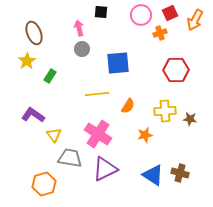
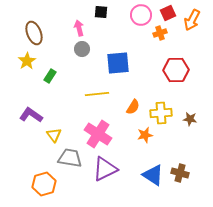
red square: moved 2 px left
orange arrow: moved 3 px left
orange semicircle: moved 5 px right, 1 px down
yellow cross: moved 4 px left, 2 px down
purple L-shape: moved 2 px left
